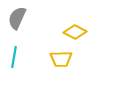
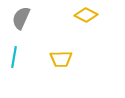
gray semicircle: moved 4 px right
yellow diamond: moved 11 px right, 17 px up
